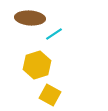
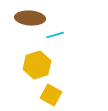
cyan line: moved 1 px right, 1 px down; rotated 18 degrees clockwise
yellow square: moved 1 px right
